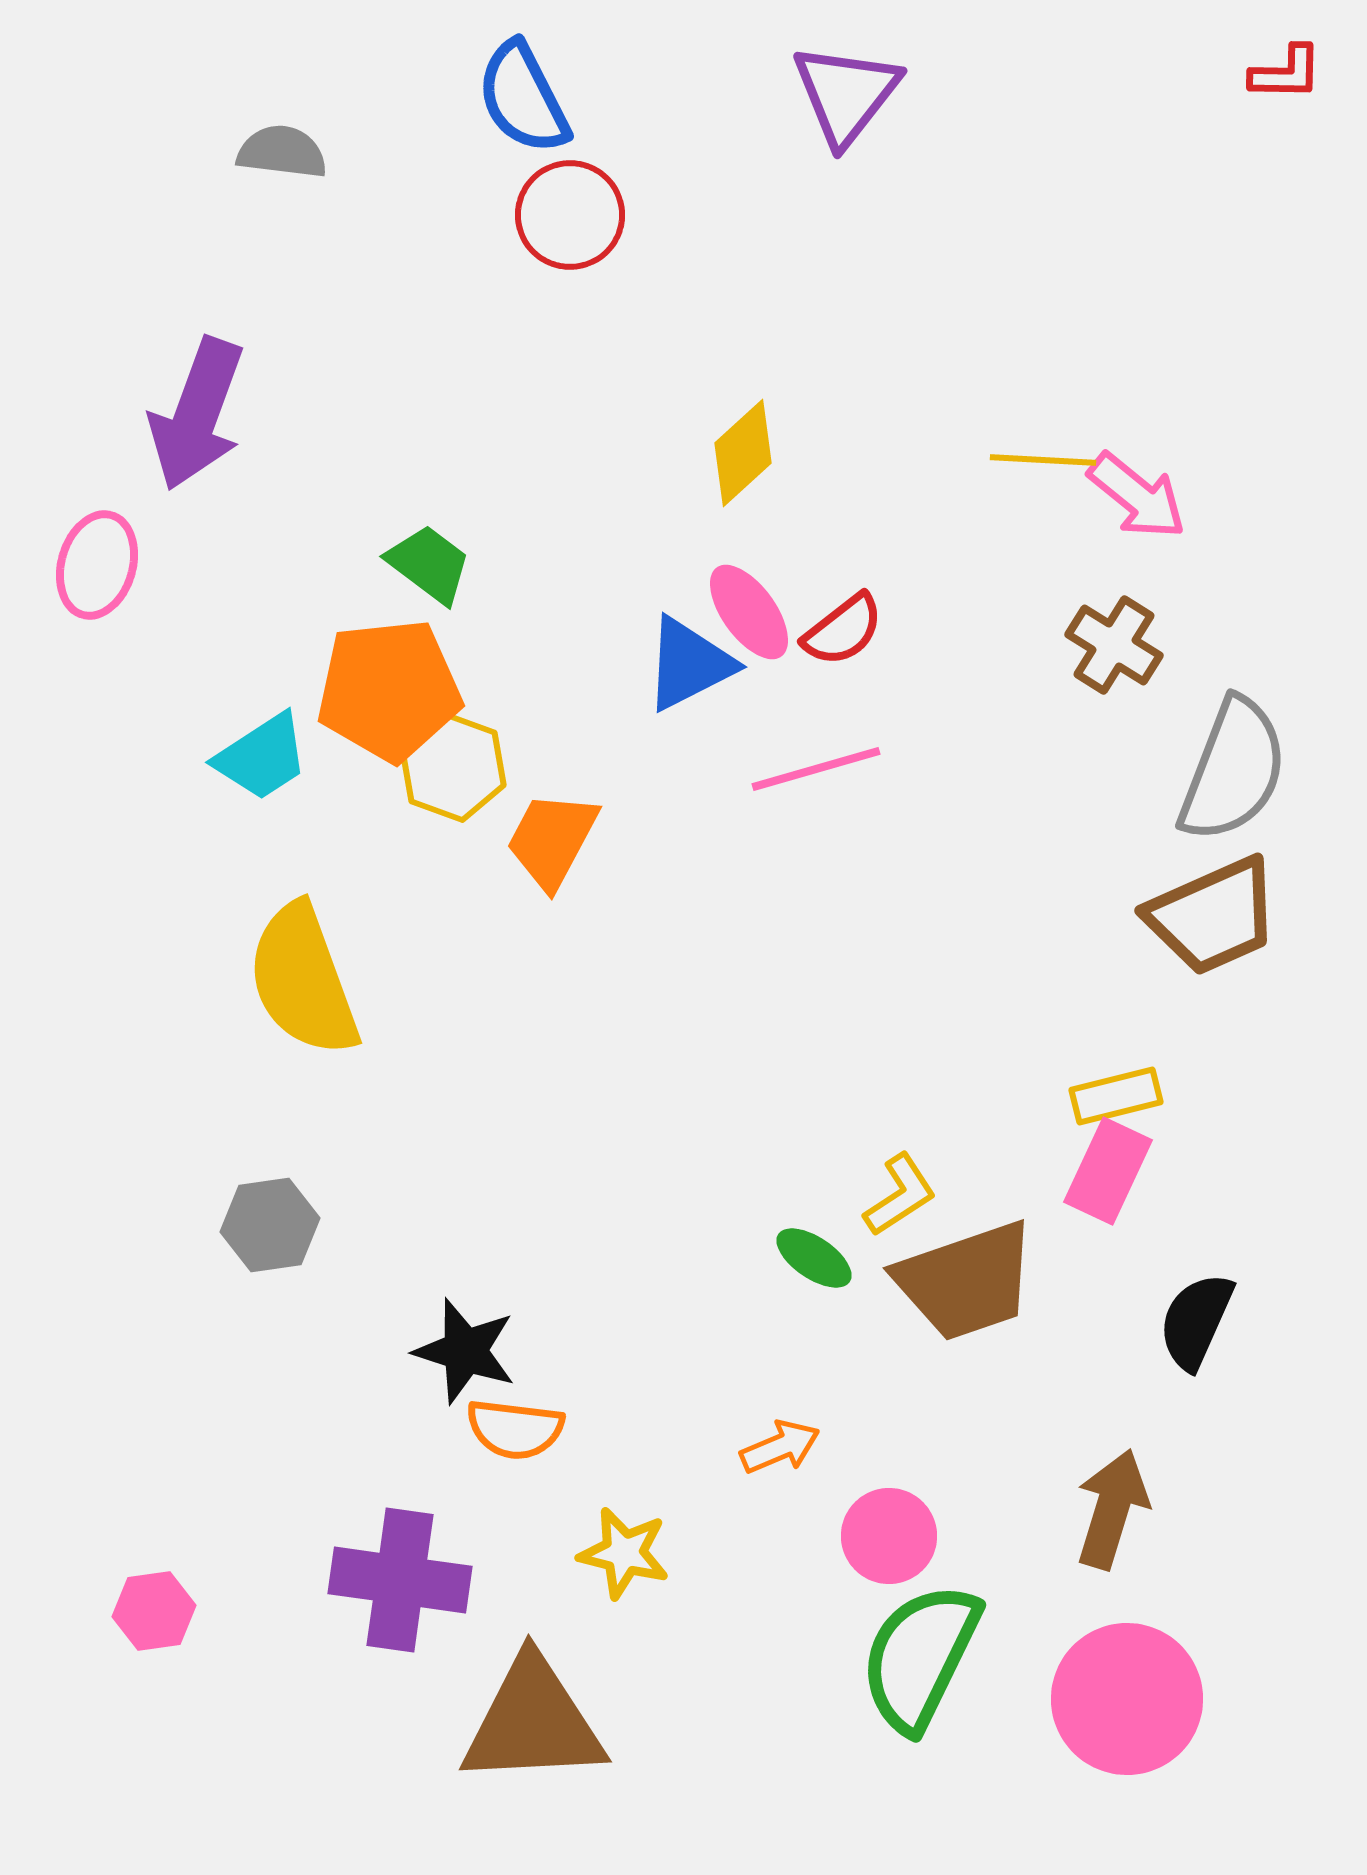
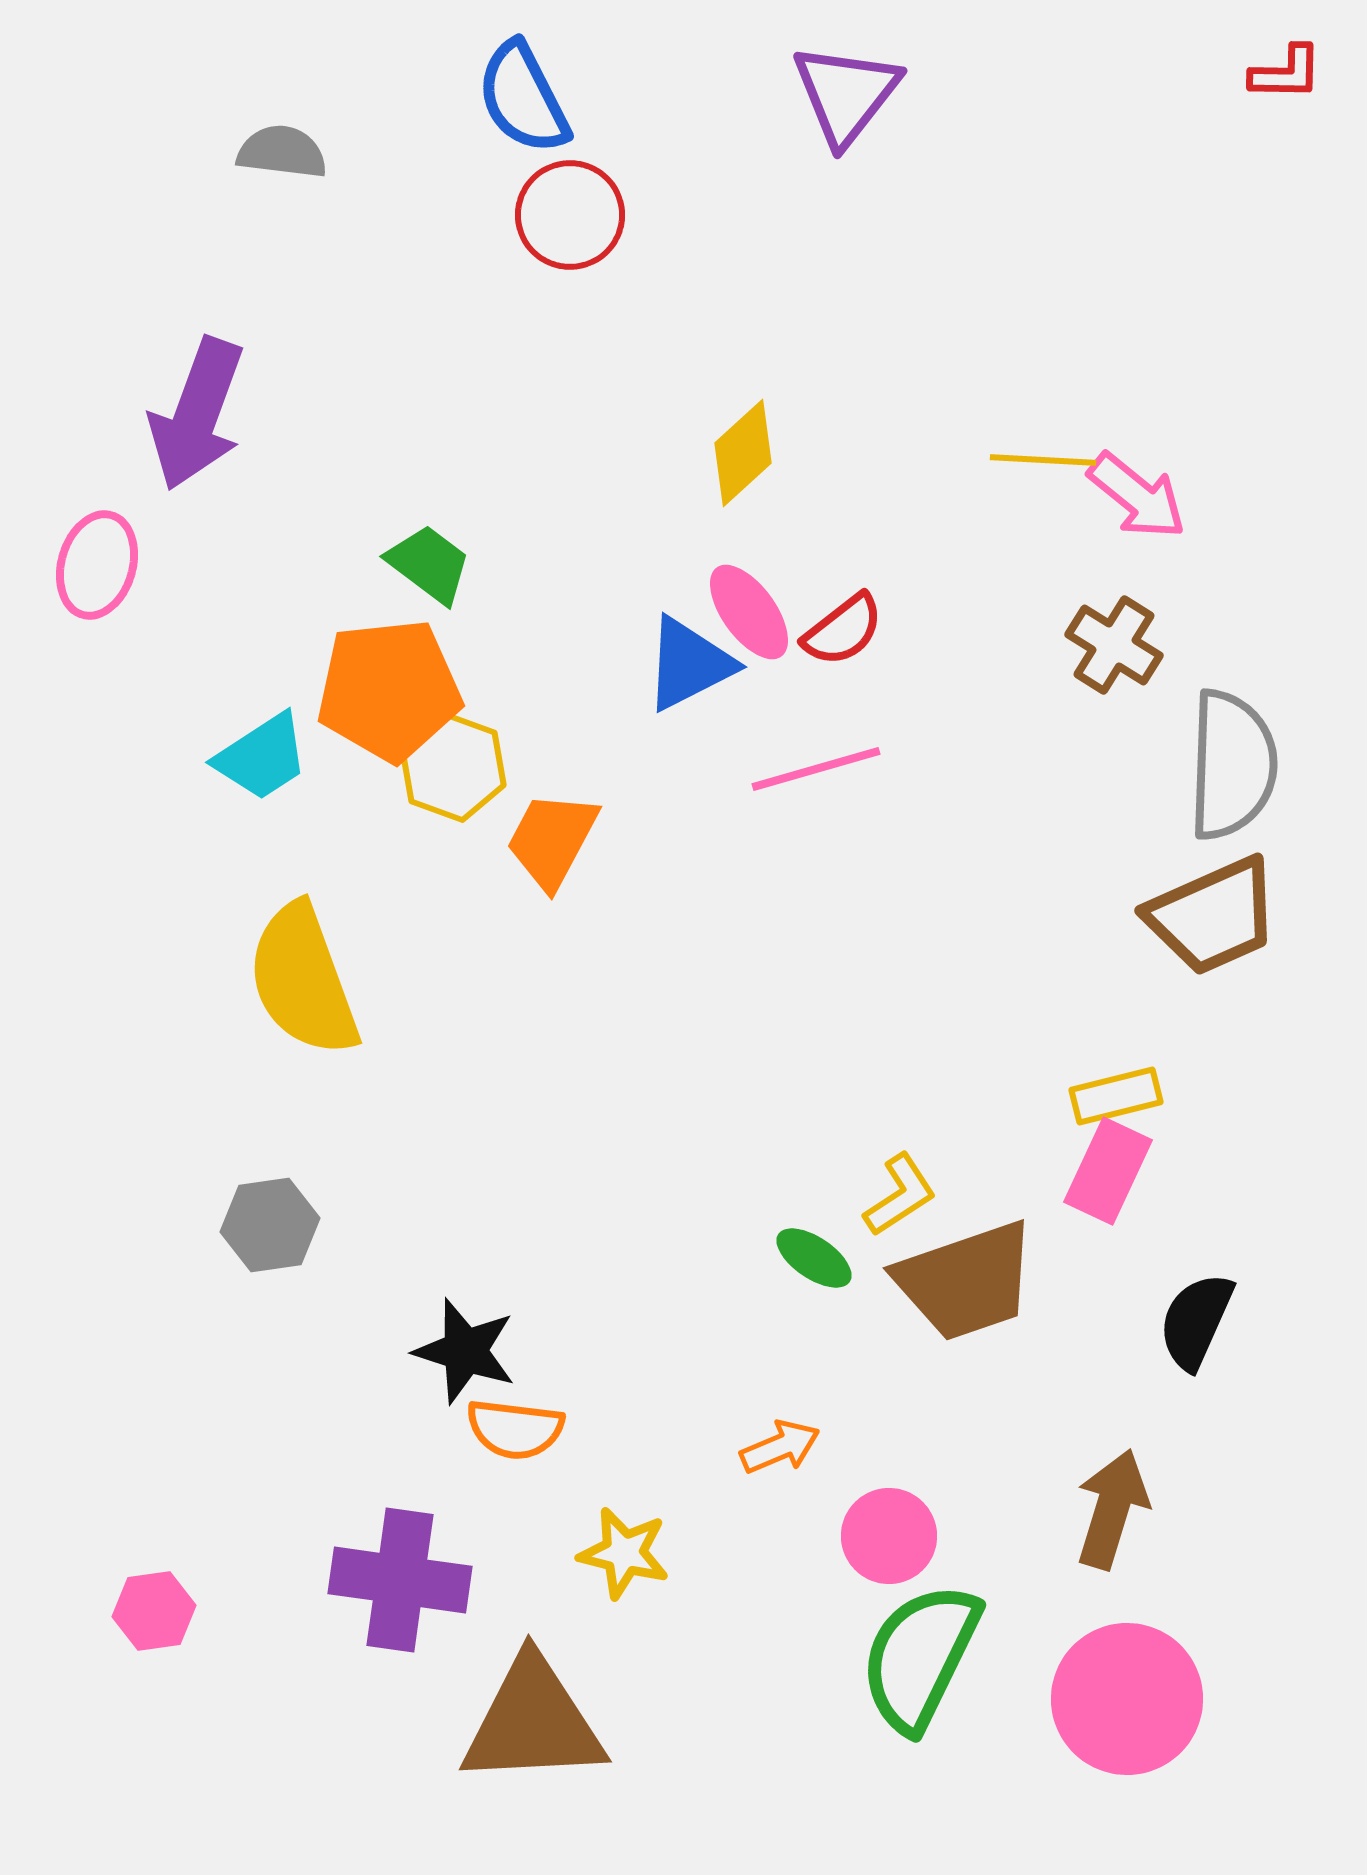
gray semicircle at (1233, 770): moved 1 px left, 5 px up; rotated 19 degrees counterclockwise
